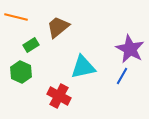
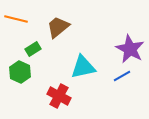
orange line: moved 2 px down
green rectangle: moved 2 px right, 4 px down
green hexagon: moved 1 px left
blue line: rotated 30 degrees clockwise
